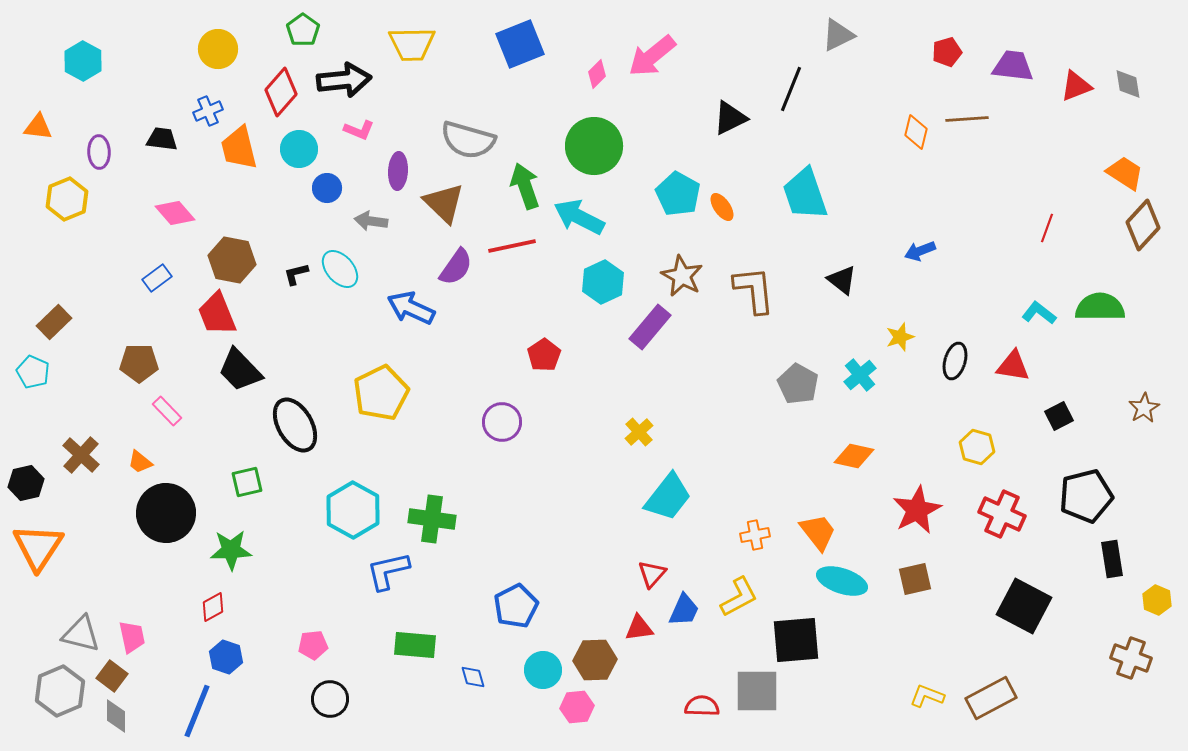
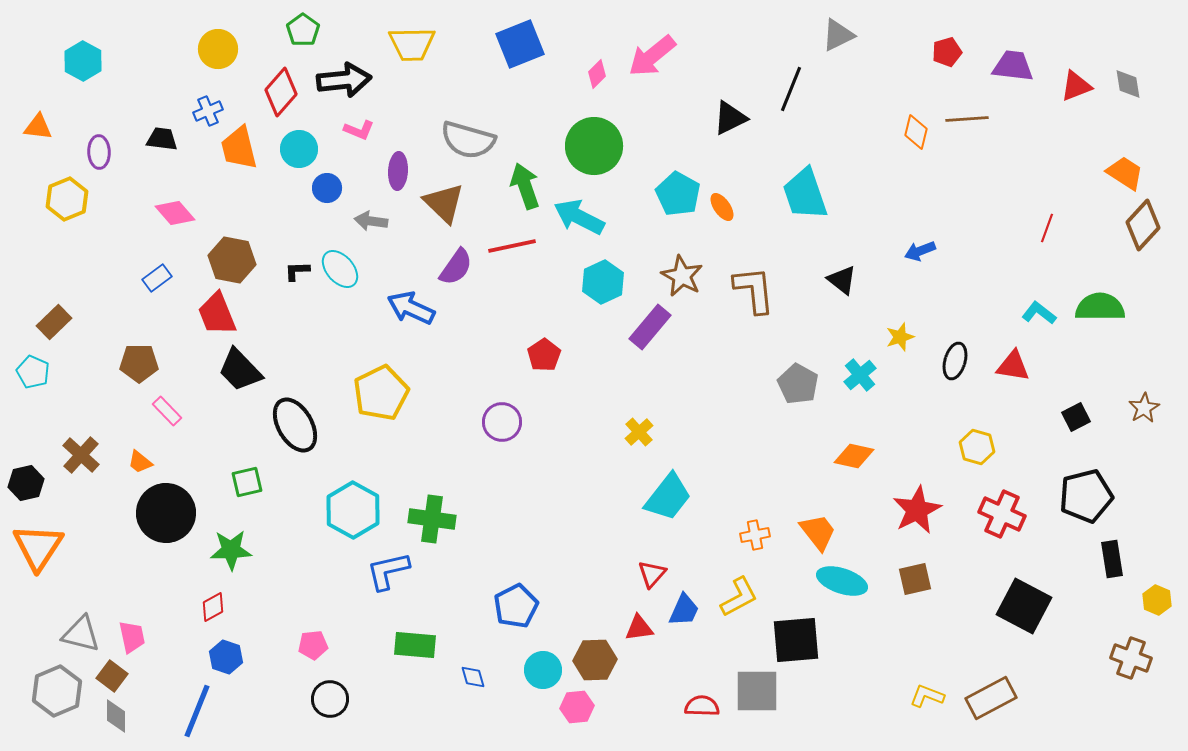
black L-shape at (296, 274): moved 1 px right, 3 px up; rotated 12 degrees clockwise
black square at (1059, 416): moved 17 px right, 1 px down
gray hexagon at (60, 691): moved 3 px left
